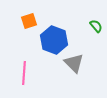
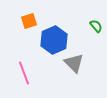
blue hexagon: rotated 16 degrees clockwise
pink line: rotated 25 degrees counterclockwise
